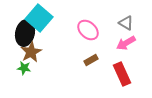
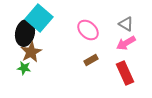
gray triangle: moved 1 px down
red rectangle: moved 3 px right, 1 px up
